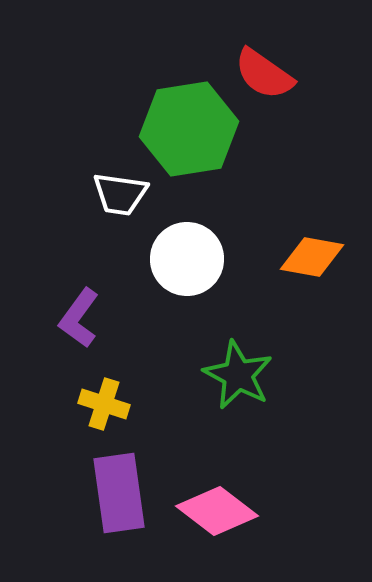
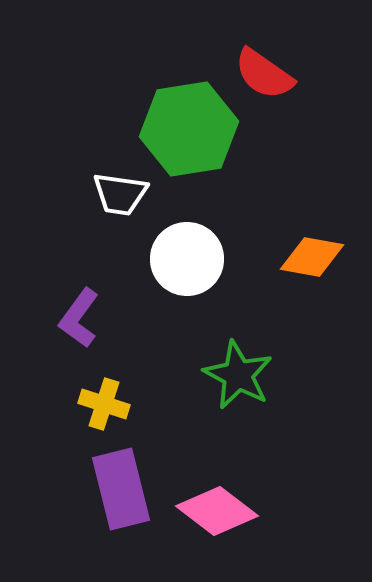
purple rectangle: moved 2 px right, 4 px up; rotated 6 degrees counterclockwise
